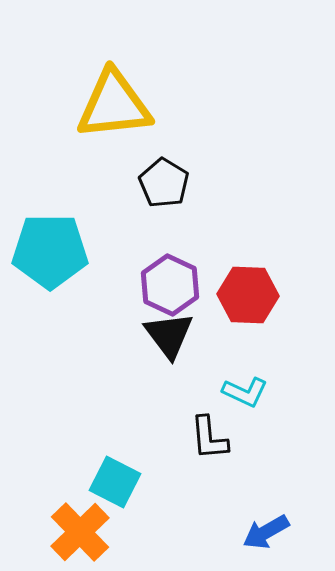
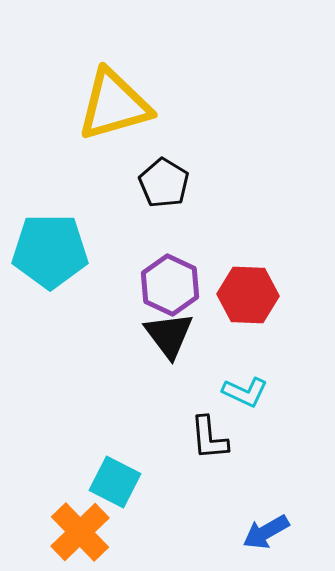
yellow triangle: rotated 10 degrees counterclockwise
